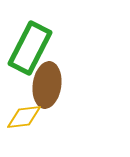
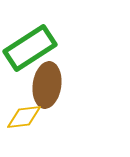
green rectangle: rotated 30 degrees clockwise
